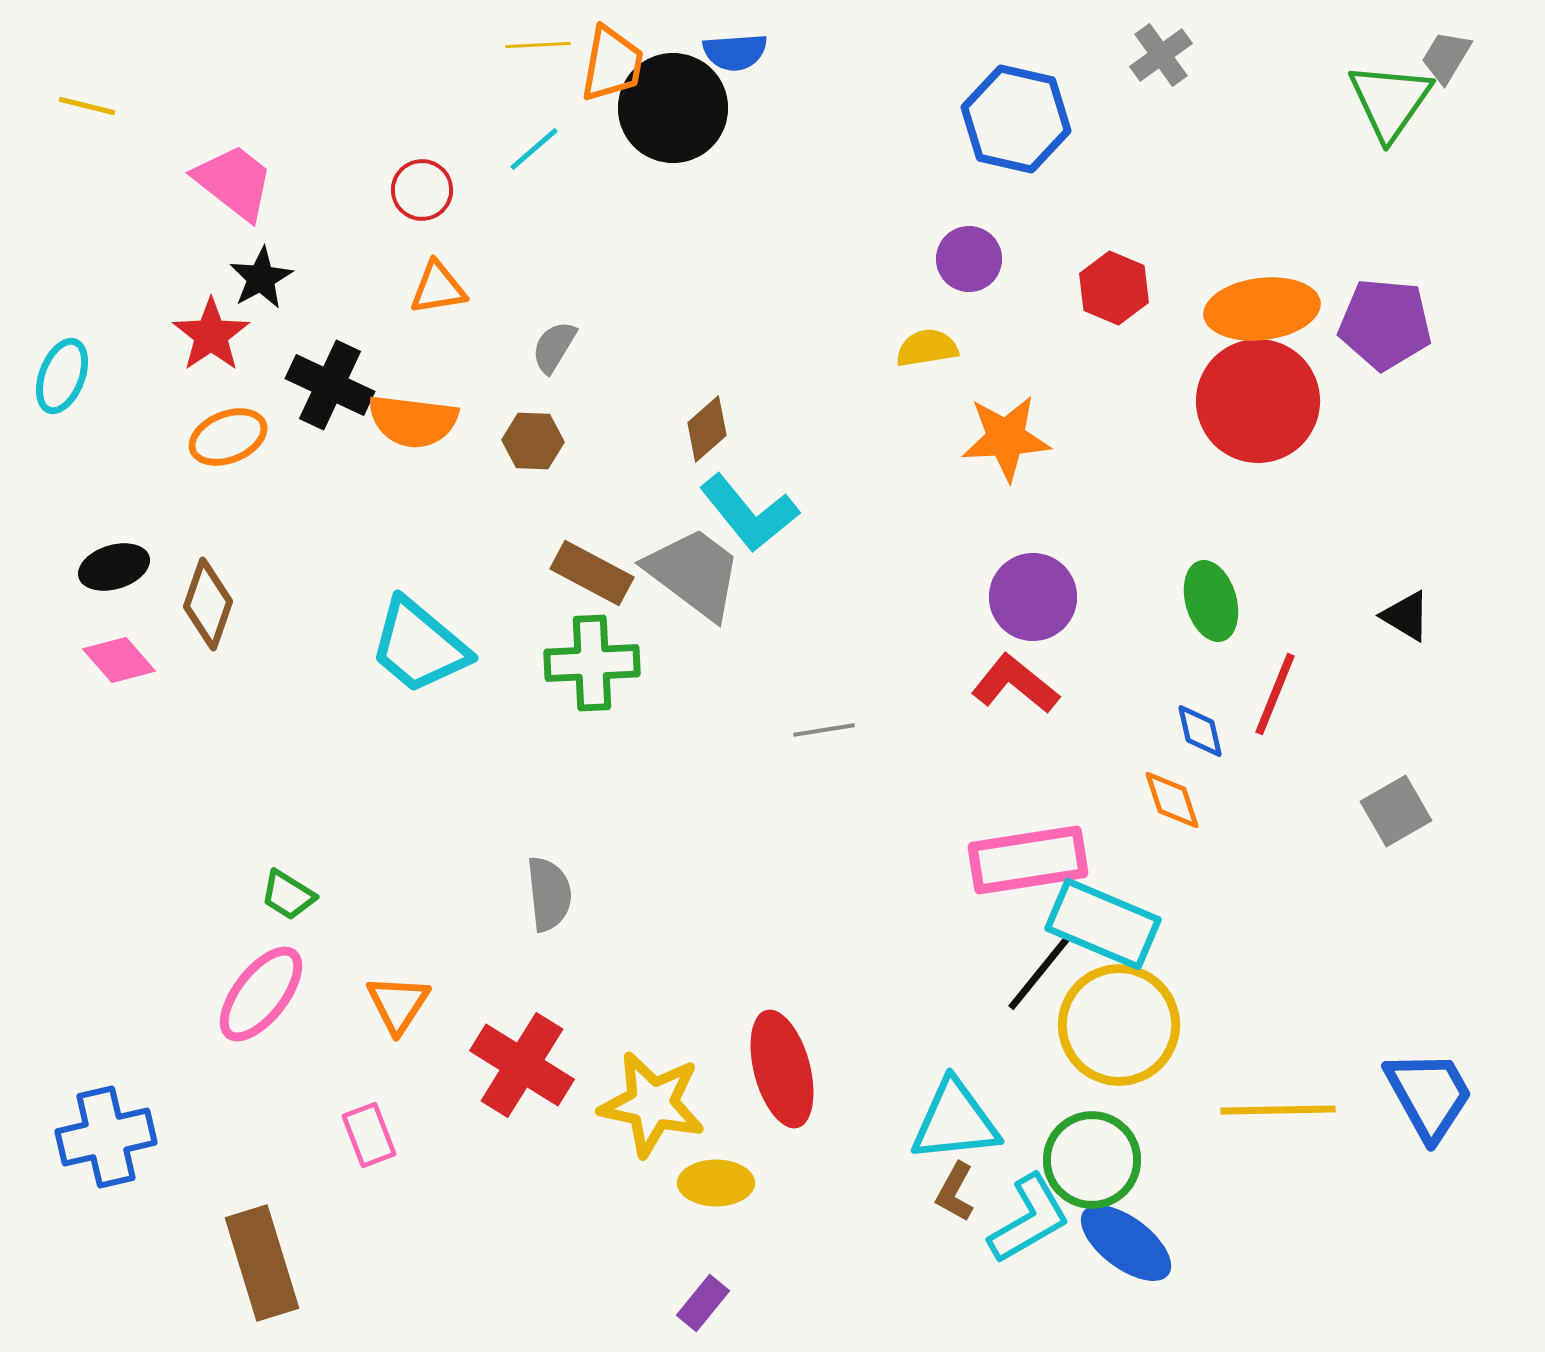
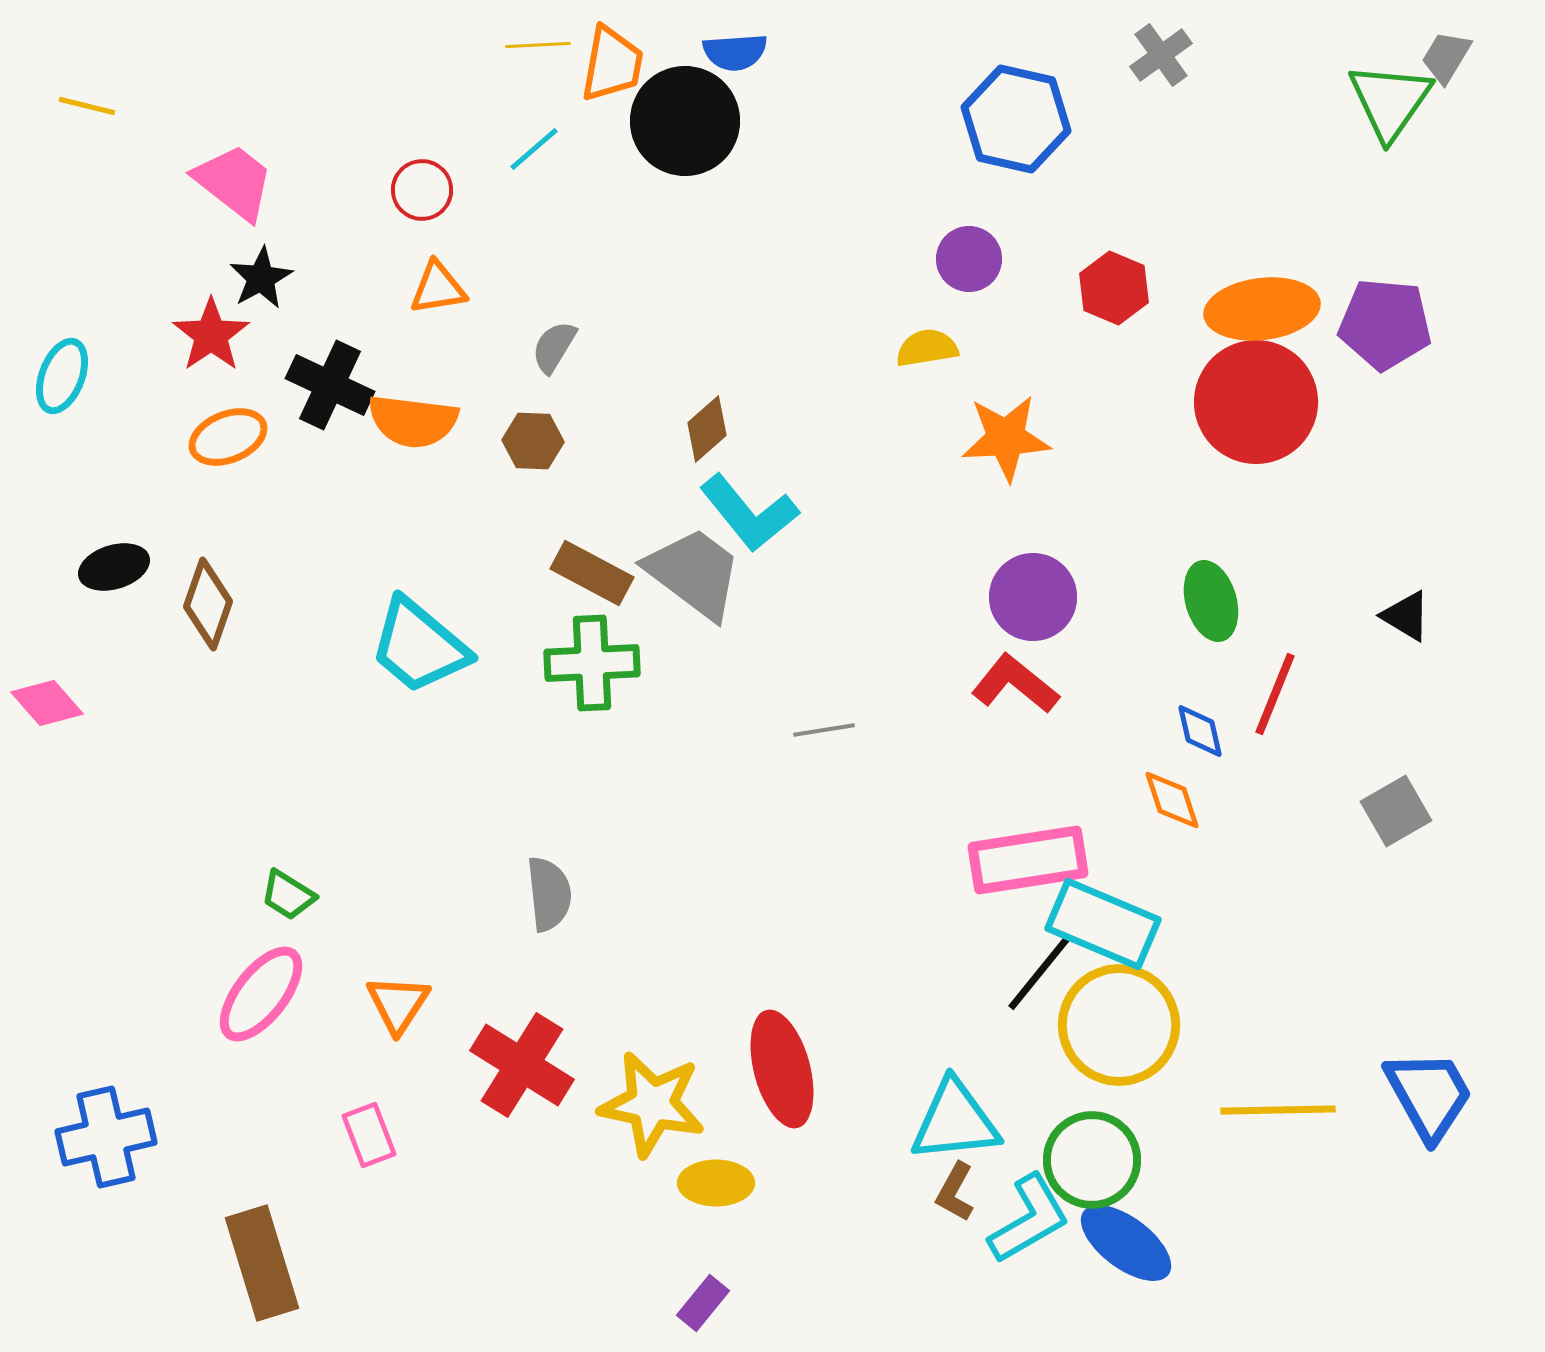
black circle at (673, 108): moved 12 px right, 13 px down
red circle at (1258, 401): moved 2 px left, 1 px down
pink diamond at (119, 660): moved 72 px left, 43 px down
